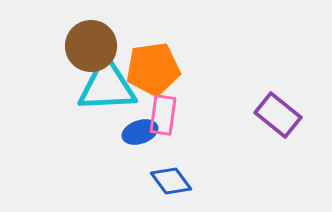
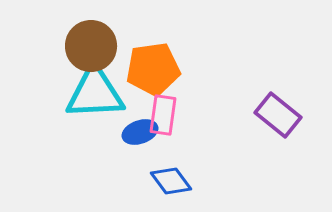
cyan triangle: moved 12 px left, 7 px down
